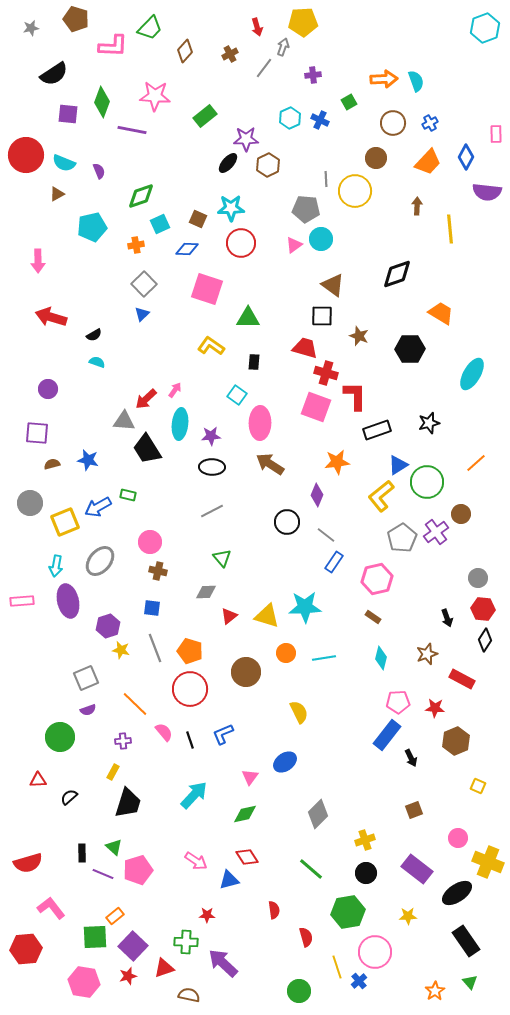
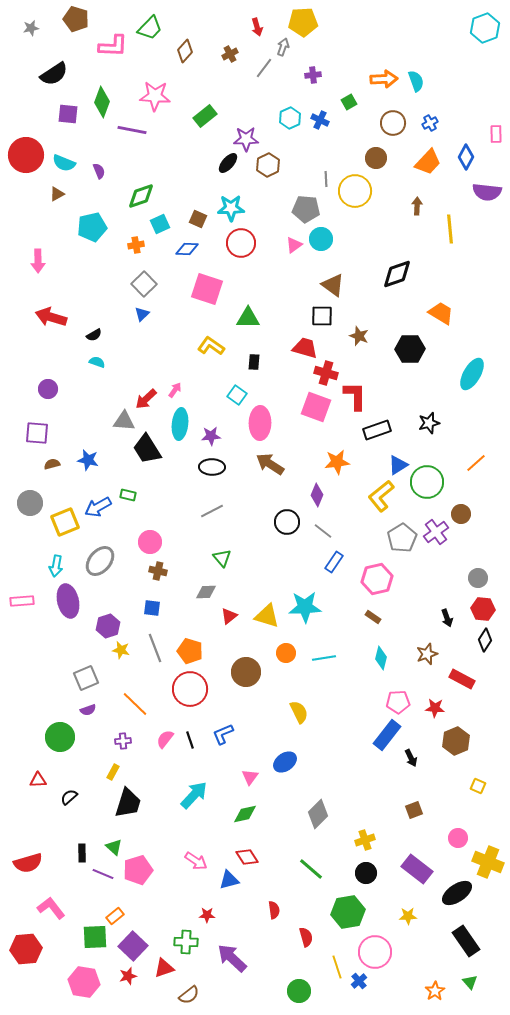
gray line at (326, 535): moved 3 px left, 4 px up
pink semicircle at (164, 732): moved 1 px right, 7 px down; rotated 102 degrees counterclockwise
purple arrow at (223, 963): moved 9 px right, 5 px up
brown semicircle at (189, 995): rotated 130 degrees clockwise
